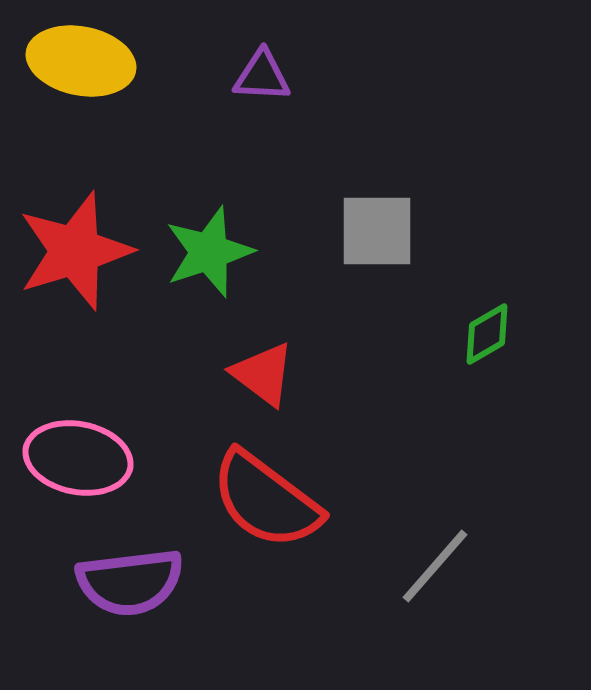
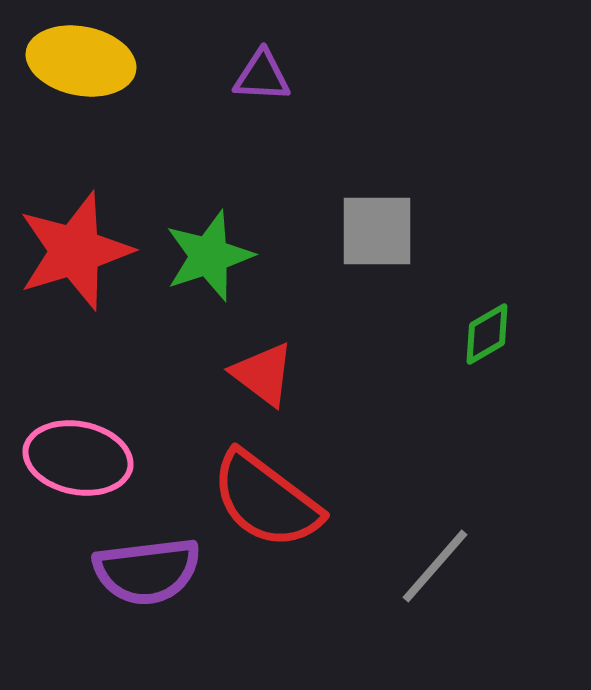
green star: moved 4 px down
purple semicircle: moved 17 px right, 11 px up
